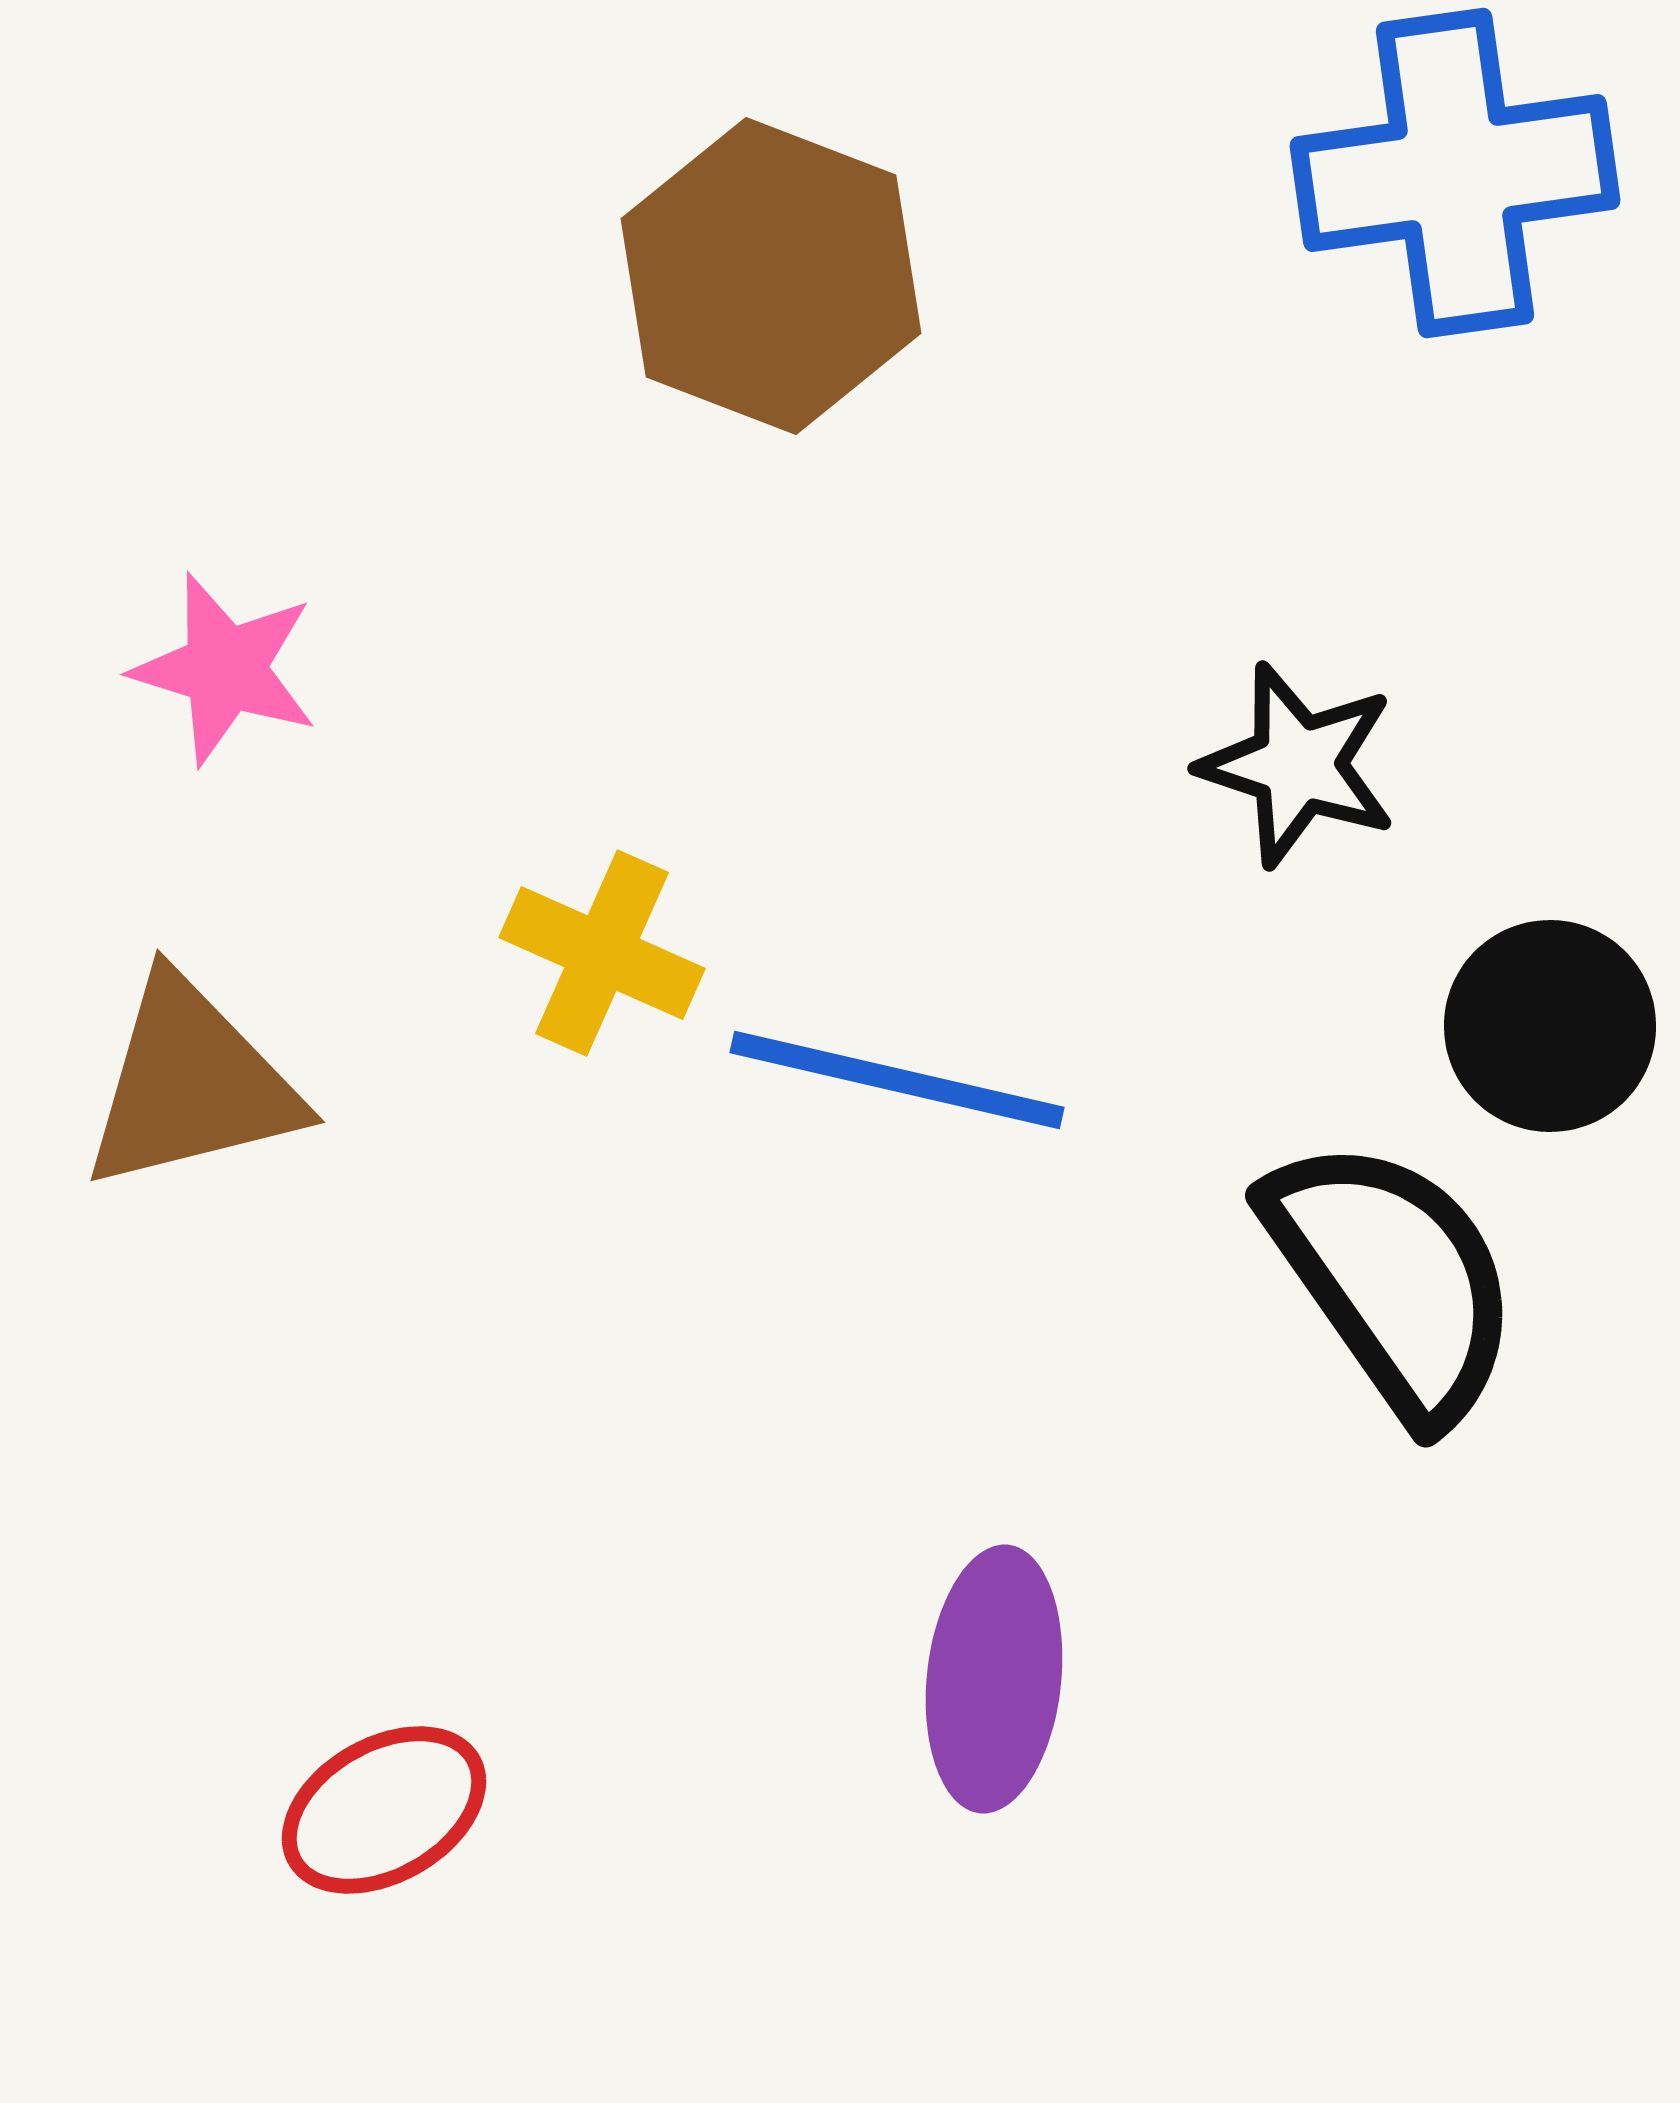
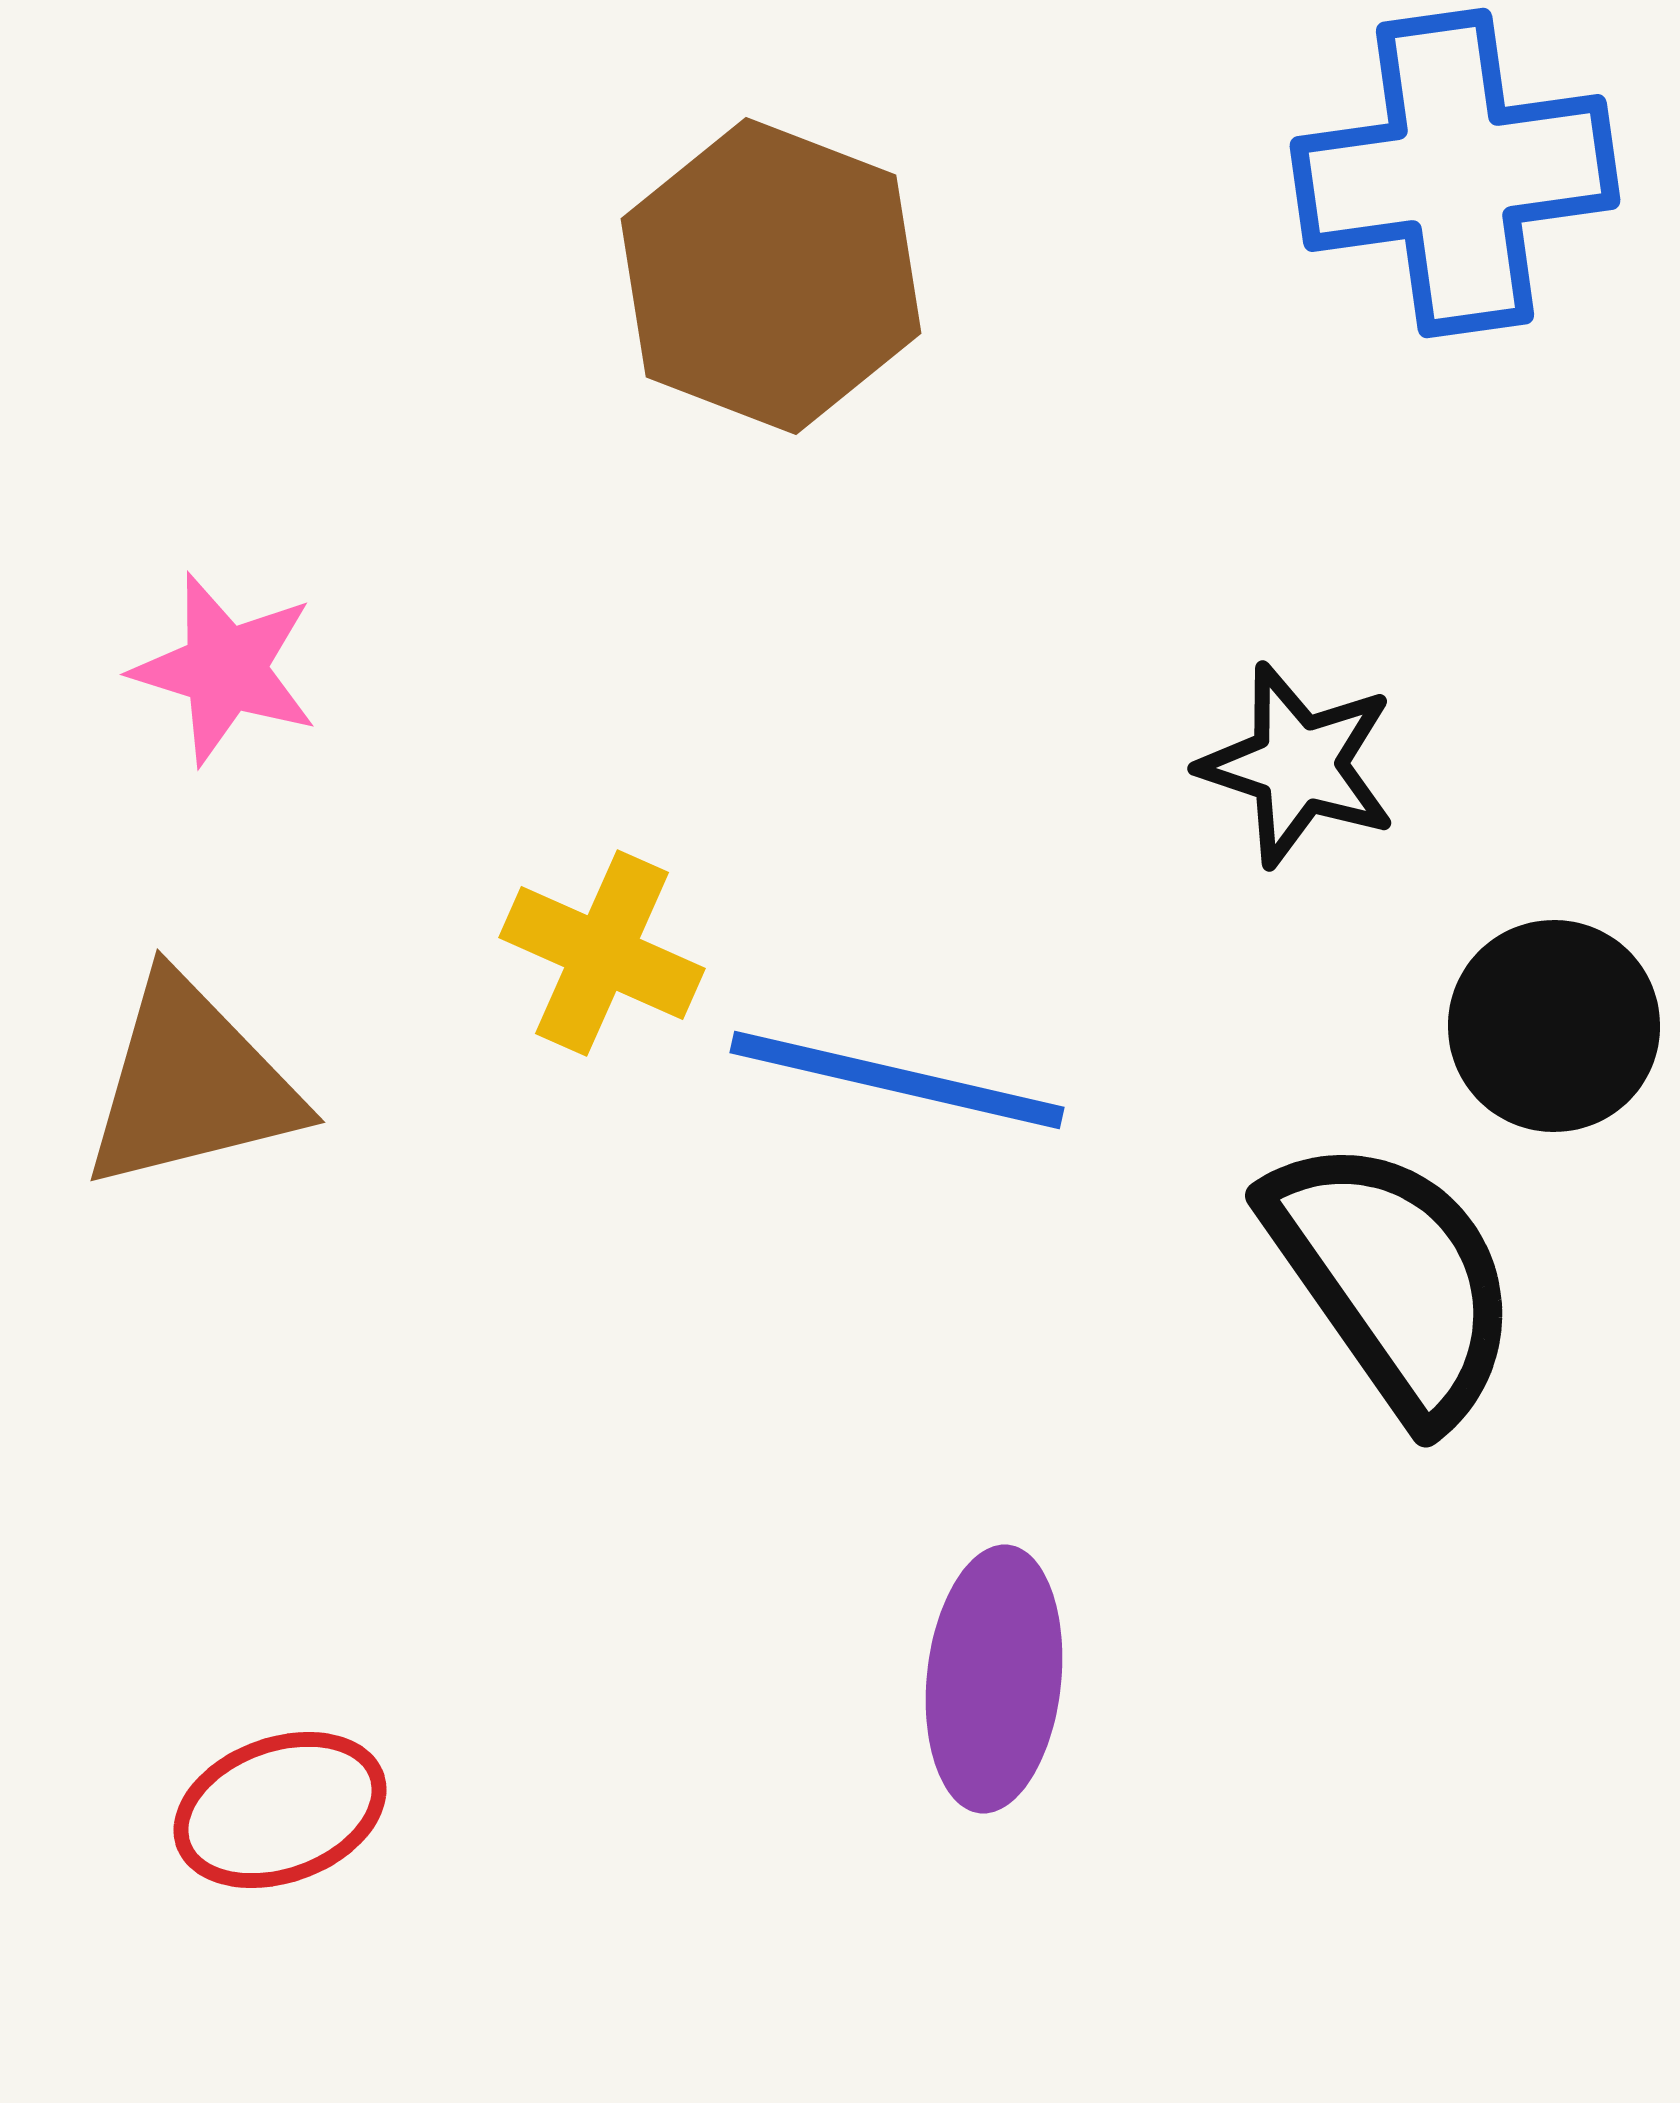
black circle: moved 4 px right
red ellipse: moved 104 px left; rotated 10 degrees clockwise
